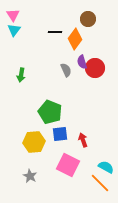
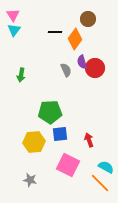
green pentagon: rotated 25 degrees counterclockwise
red arrow: moved 6 px right
gray star: moved 4 px down; rotated 16 degrees counterclockwise
